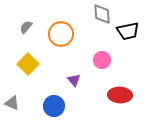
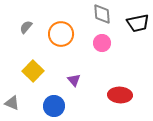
black trapezoid: moved 10 px right, 8 px up
pink circle: moved 17 px up
yellow square: moved 5 px right, 7 px down
